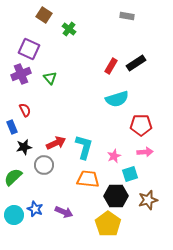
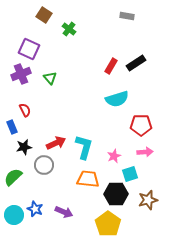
black hexagon: moved 2 px up
